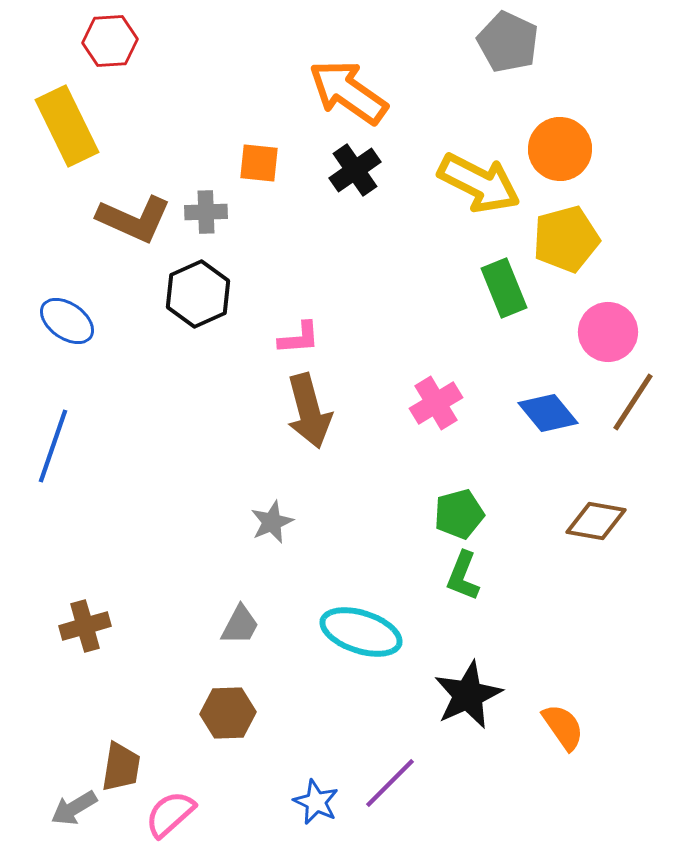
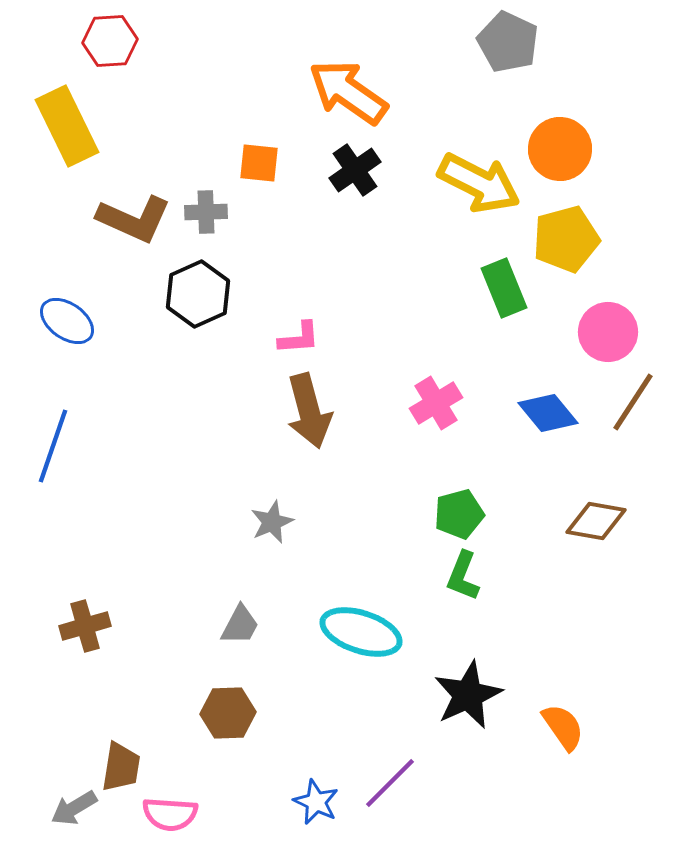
pink semicircle: rotated 134 degrees counterclockwise
